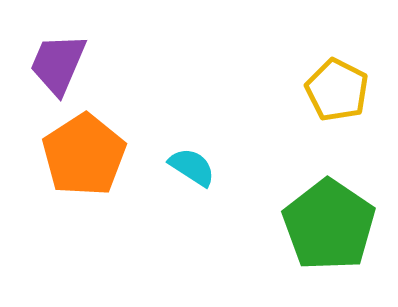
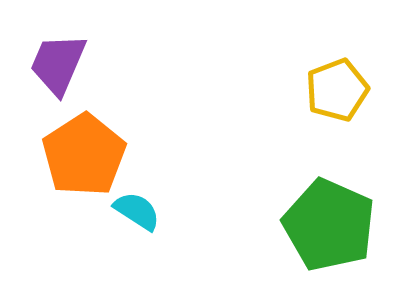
yellow pentagon: rotated 24 degrees clockwise
cyan semicircle: moved 55 px left, 44 px down
green pentagon: rotated 10 degrees counterclockwise
